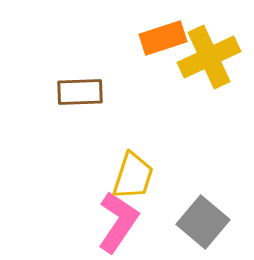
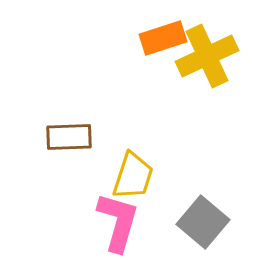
yellow cross: moved 2 px left, 1 px up
brown rectangle: moved 11 px left, 45 px down
pink L-shape: rotated 18 degrees counterclockwise
